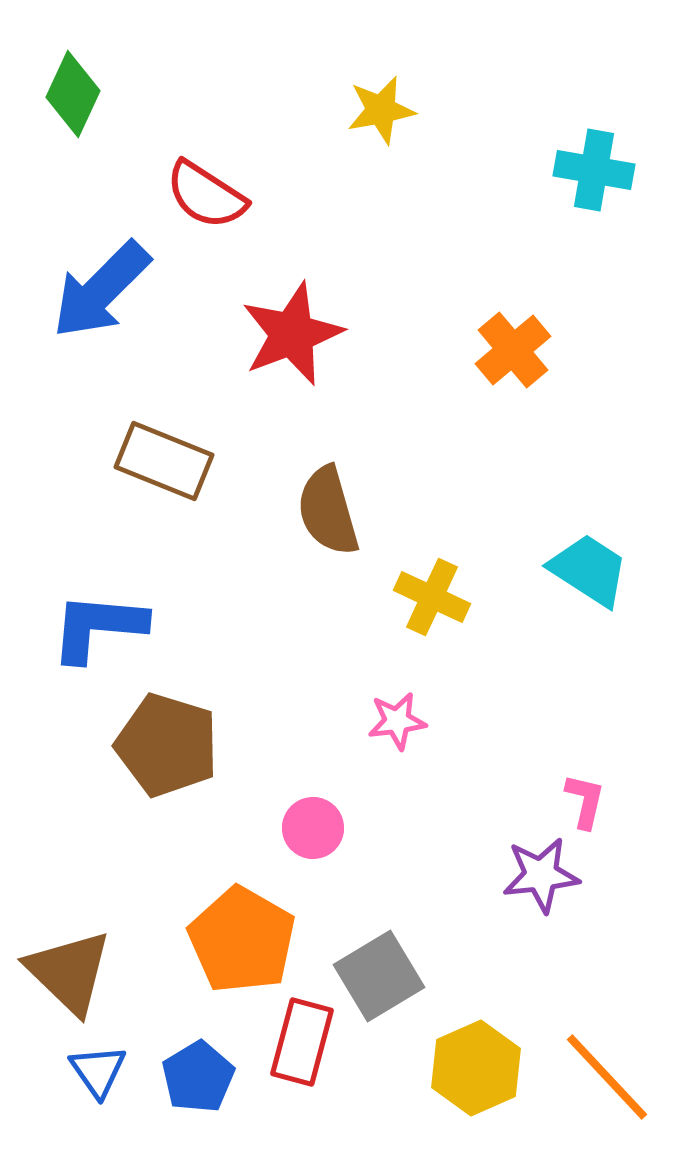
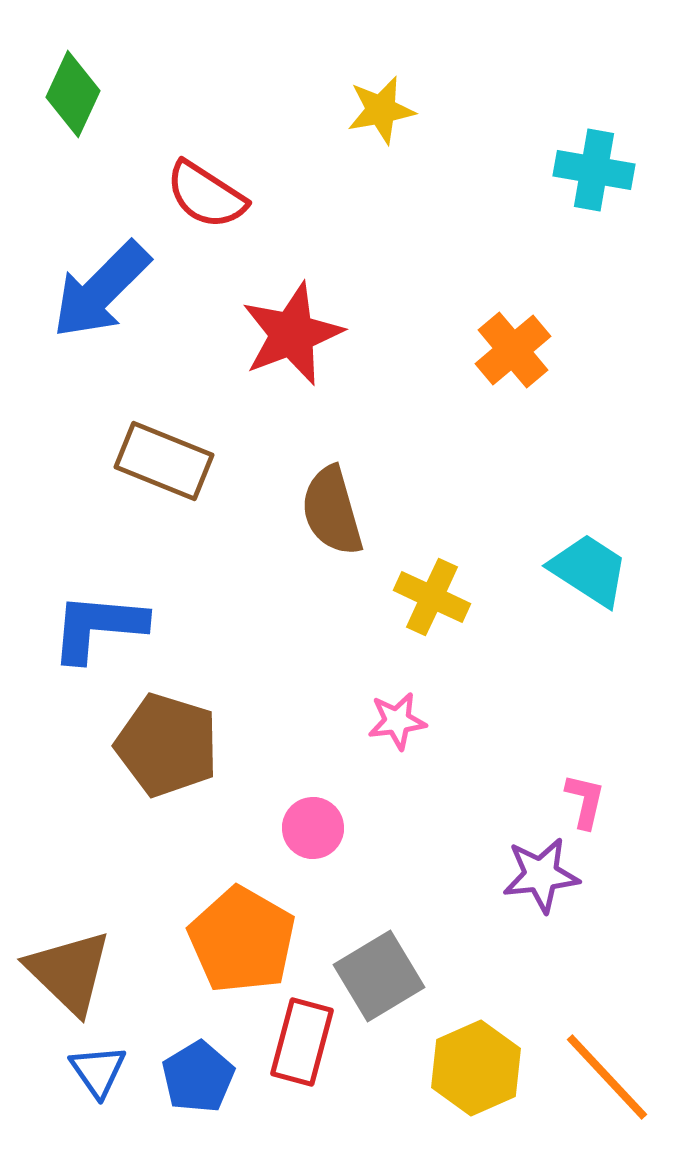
brown semicircle: moved 4 px right
